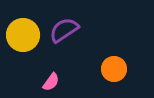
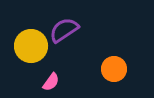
yellow circle: moved 8 px right, 11 px down
